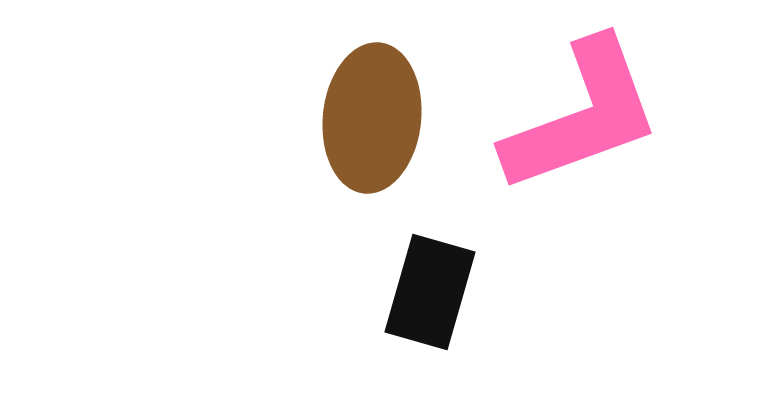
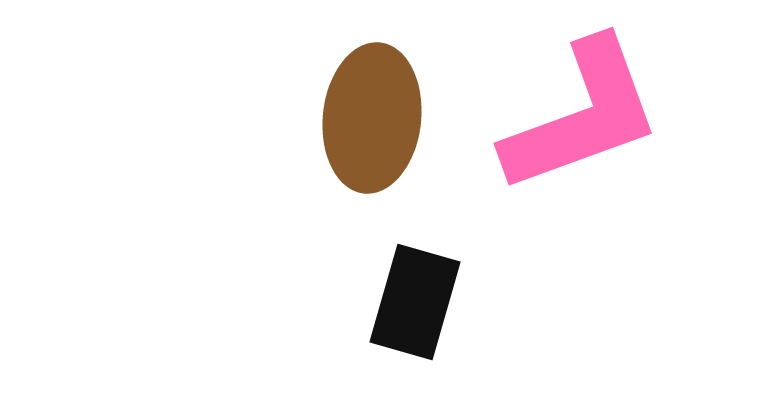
black rectangle: moved 15 px left, 10 px down
